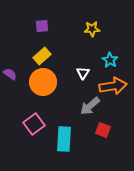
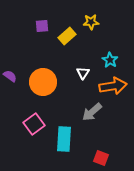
yellow star: moved 1 px left, 7 px up
yellow rectangle: moved 25 px right, 20 px up
purple semicircle: moved 2 px down
gray arrow: moved 2 px right, 6 px down
red square: moved 2 px left, 28 px down
